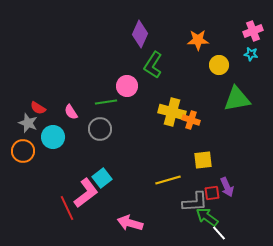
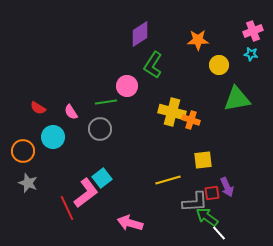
purple diamond: rotated 32 degrees clockwise
gray star: moved 60 px down
